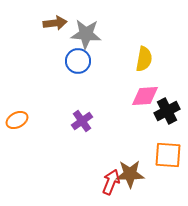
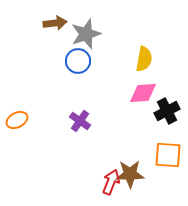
gray star: rotated 24 degrees counterclockwise
pink diamond: moved 2 px left, 3 px up
purple cross: moved 2 px left; rotated 20 degrees counterclockwise
